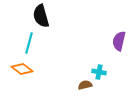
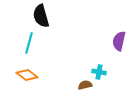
orange diamond: moved 5 px right, 6 px down
